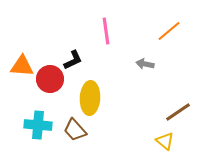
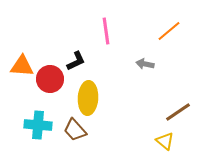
black L-shape: moved 3 px right, 1 px down
yellow ellipse: moved 2 px left
